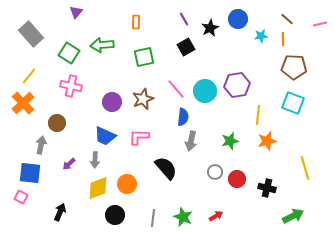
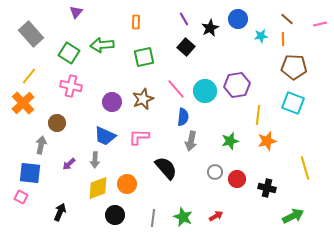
black square at (186, 47): rotated 18 degrees counterclockwise
